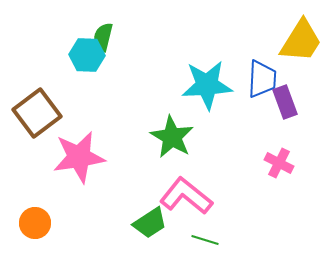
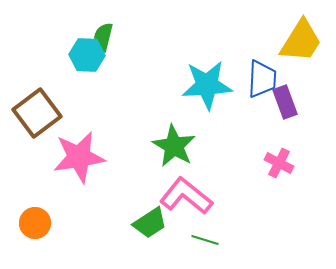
green star: moved 2 px right, 9 px down
